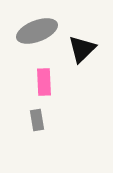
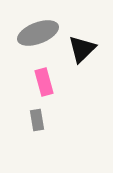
gray ellipse: moved 1 px right, 2 px down
pink rectangle: rotated 12 degrees counterclockwise
